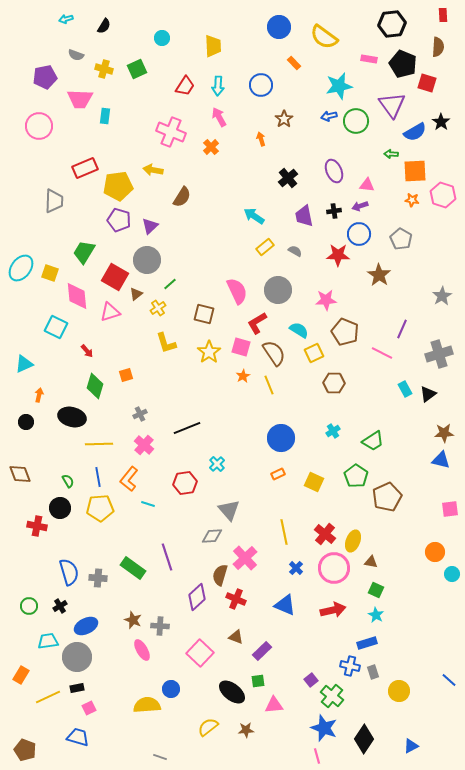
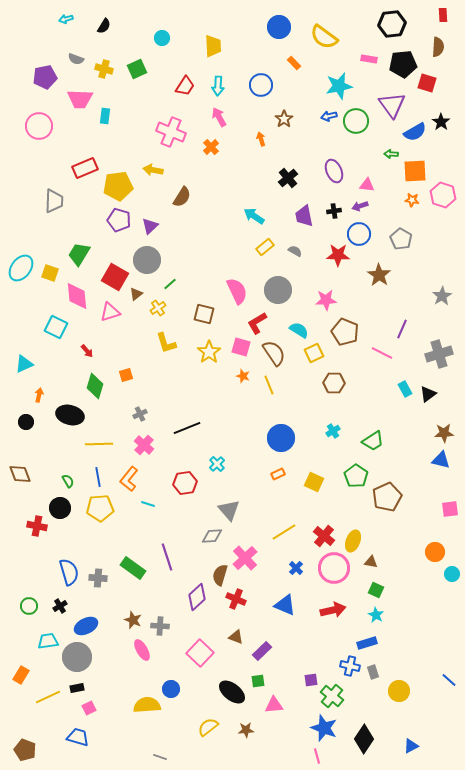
gray semicircle at (76, 55): moved 4 px down
black pentagon at (403, 64): rotated 28 degrees counterclockwise
green trapezoid at (84, 252): moved 5 px left, 2 px down
orange star at (243, 376): rotated 24 degrees counterclockwise
black ellipse at (72, 417): moved 2 px left, 2 px up
yellow line at (284, 532): rotated 70 degrees clockwise
red cross at (325, 534): moved 1 px left, 2 px down
purple square at (311, 680): rotated 32 degrees clockwise
